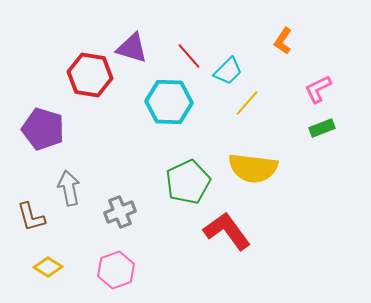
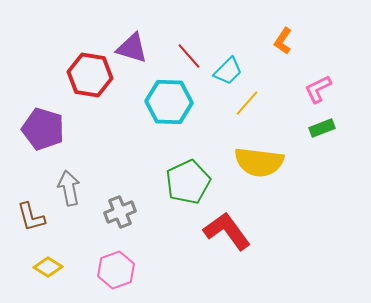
yellow semicircle: moved 6 px right, 6 px up
